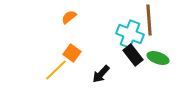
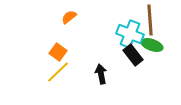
brown line: moved 1 px right
orange square: moved 14 px left, 1 px up
green ellipse: moved 6 px left, 13 px up
yellow line: moved 2 px right, 2 px down
black arrow: rotated 126 degrees clockwise
